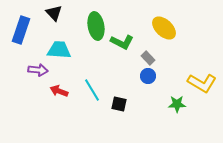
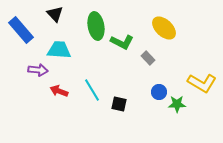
black triangle: moved 1 px right, 1 px down
blue rectangle: rotated 60 degrees counterclockwise
blue circle: moved 11 px right, 16 px down
